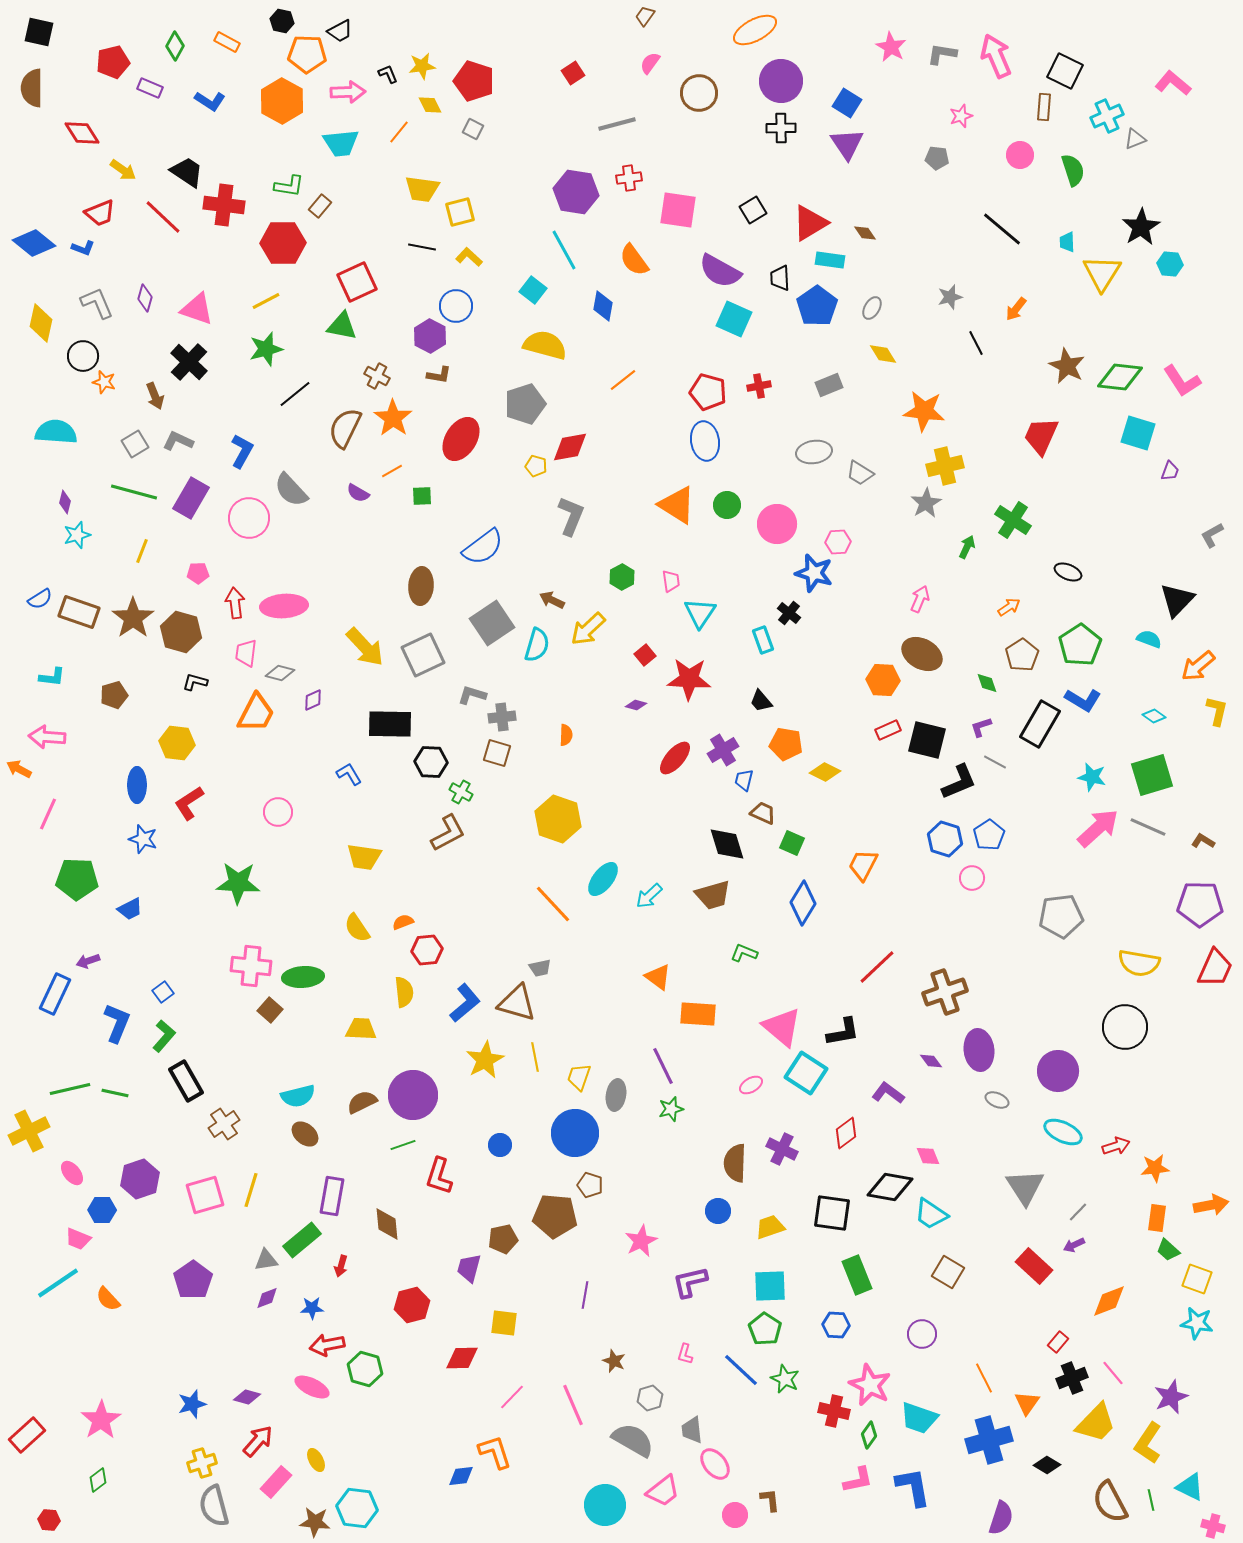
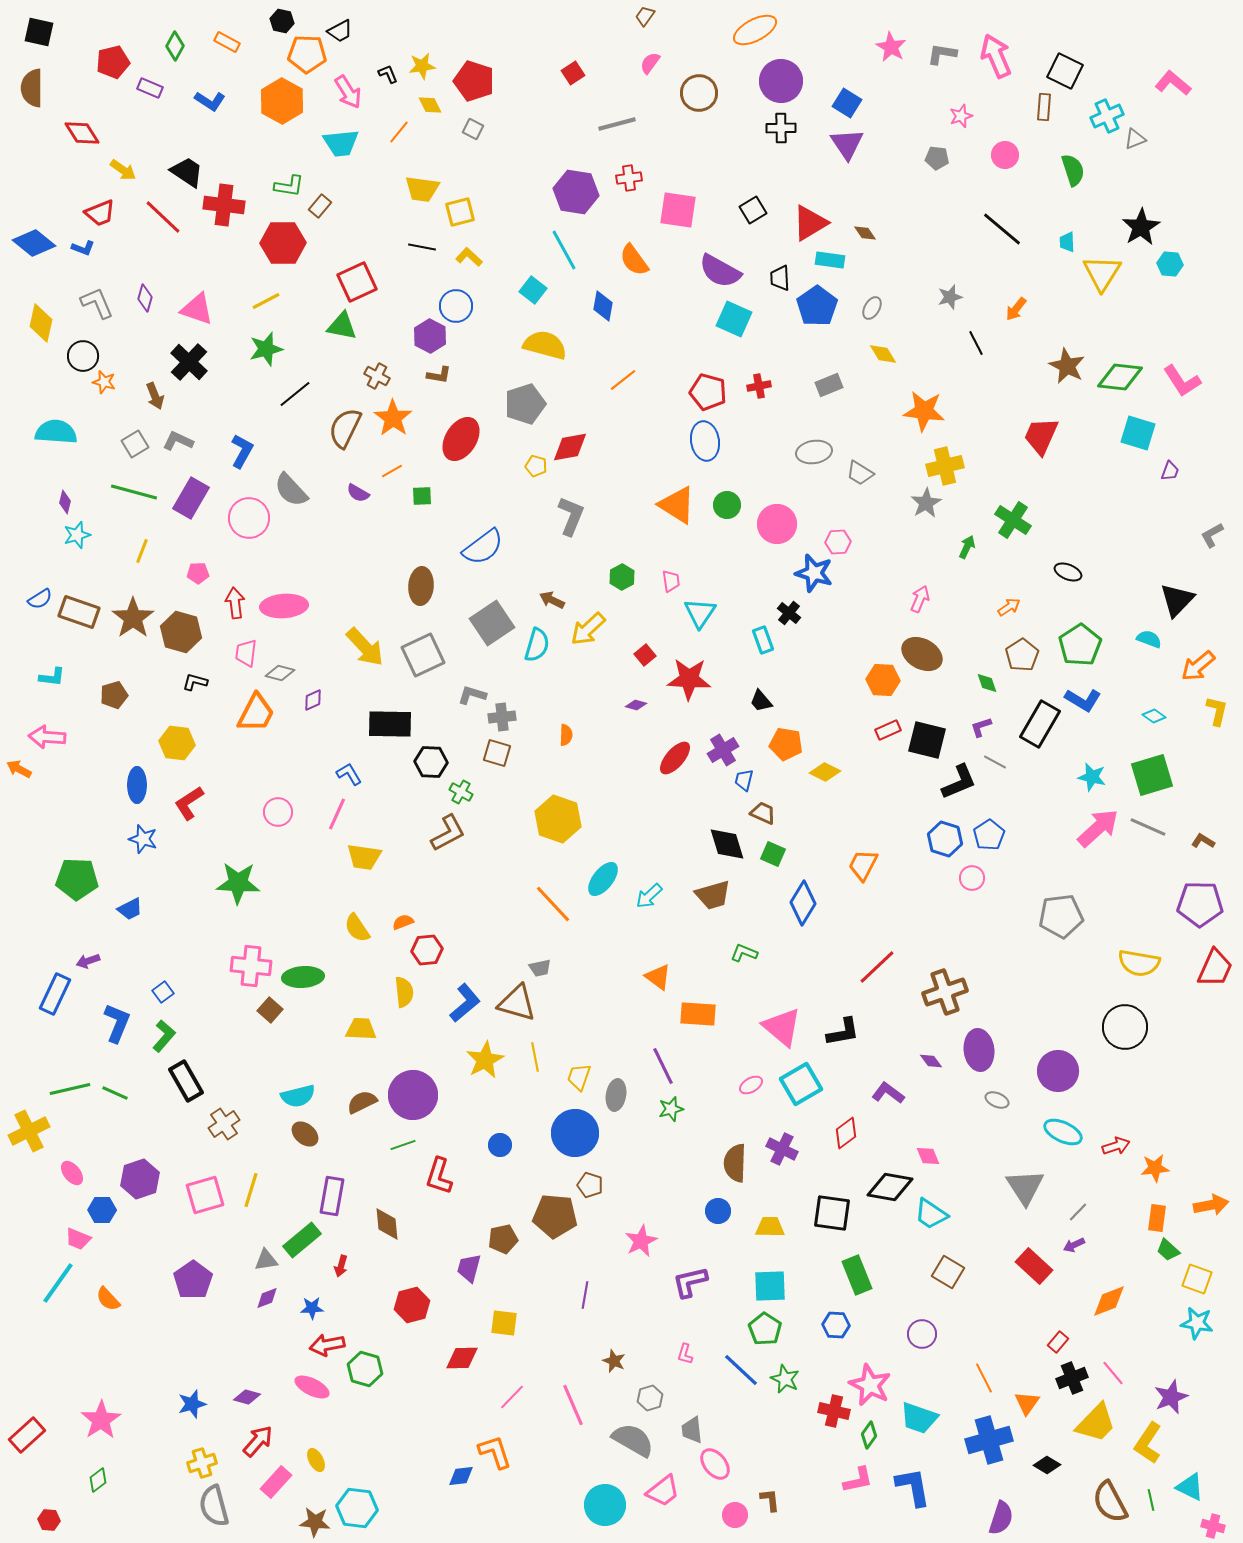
pink arrow at (348, 92): rotated 60 degrees clockwise
pink circle at (1020, 155): moved 15 px left
pink line at (48, 814): moved 289 px right
green square at (792, 843): moved 19 px left, 11 px down
cyan square at (806, 1073): moved 5 px left, 11 px down; rotated 27 degrees clockwise
green line at (115, 1093): rotated 12 degrees clockwise
yellow trapezoid at (770, 1227): rotated 20 degrees clockwise
cyan line at (58, 1283): rotated 21 degrees counterclockwise
